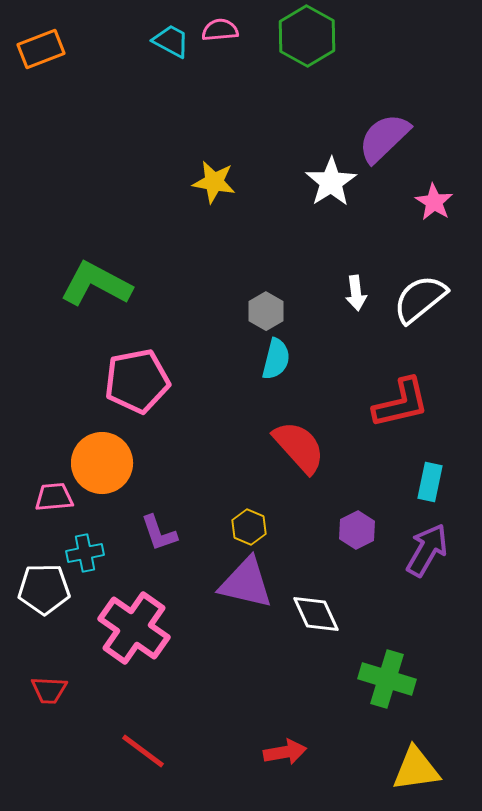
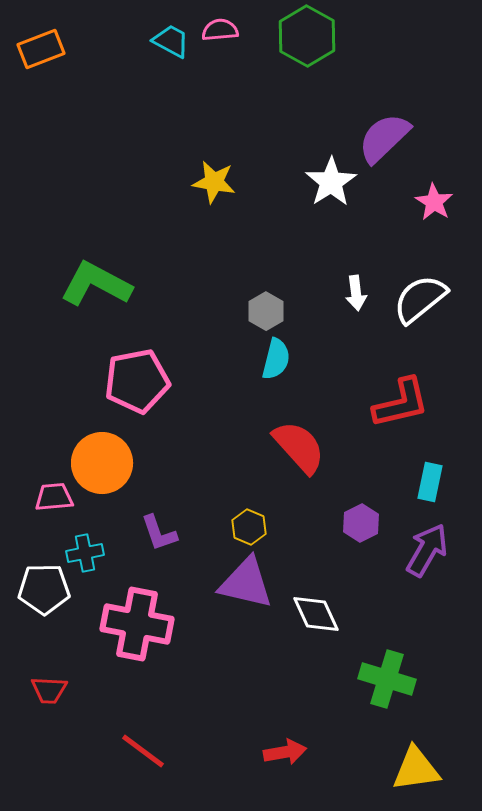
purple hexagon: moved 4 px right, 7 px up
pink cross: moved 3 px right, 4 px up; rotated 24 degrees counterclockwise
